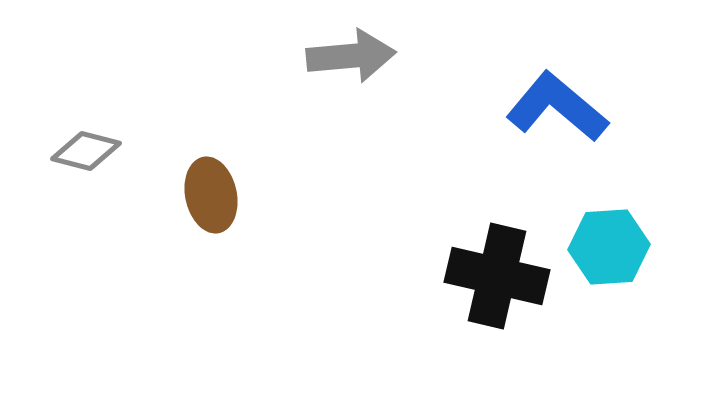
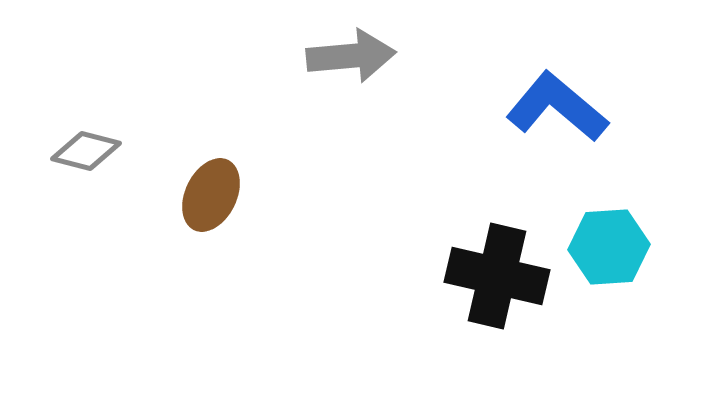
brown ellipse: rotated 38 degrees clockwise
